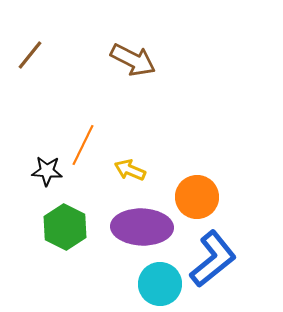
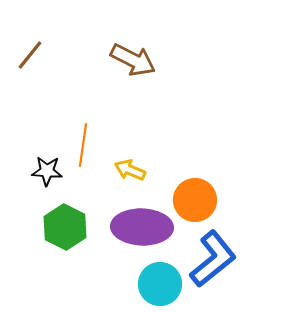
orange line: rotated 18 degrees counterclockwise
orange circle: moved 2 px left, 3 px down
